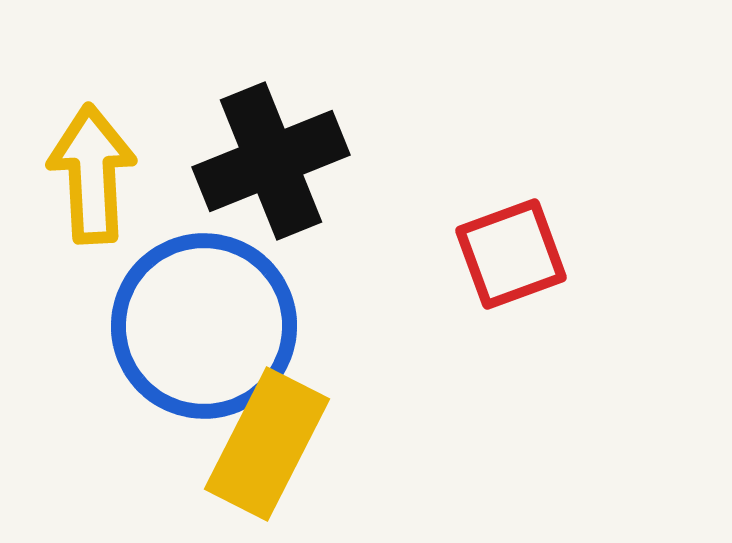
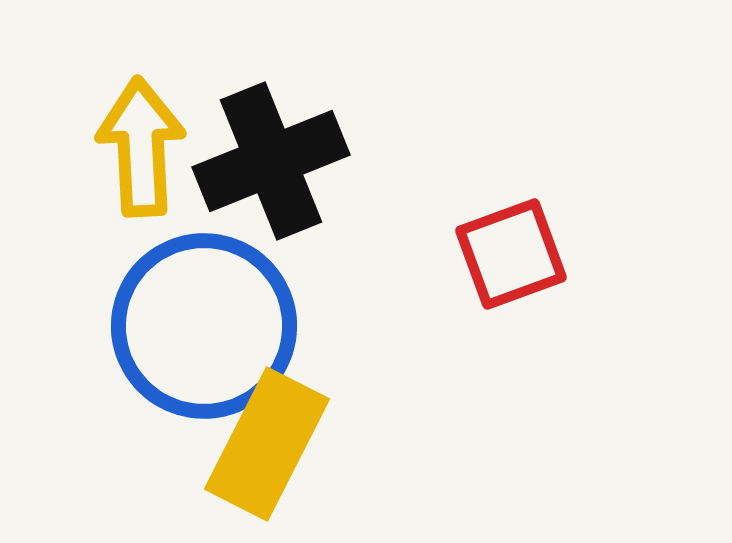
yellow arrow: moved 49 px right, 27 px up
